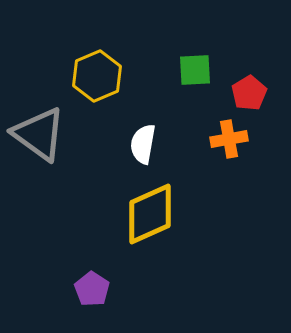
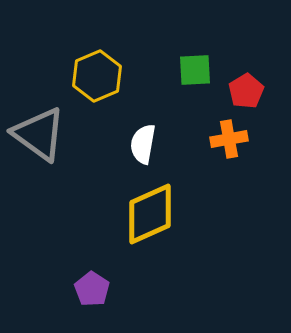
red pentagon: moved 3 px left, 2 px up
